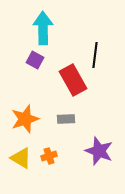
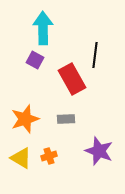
red rectangle: moved 1 px left, 1 px up
